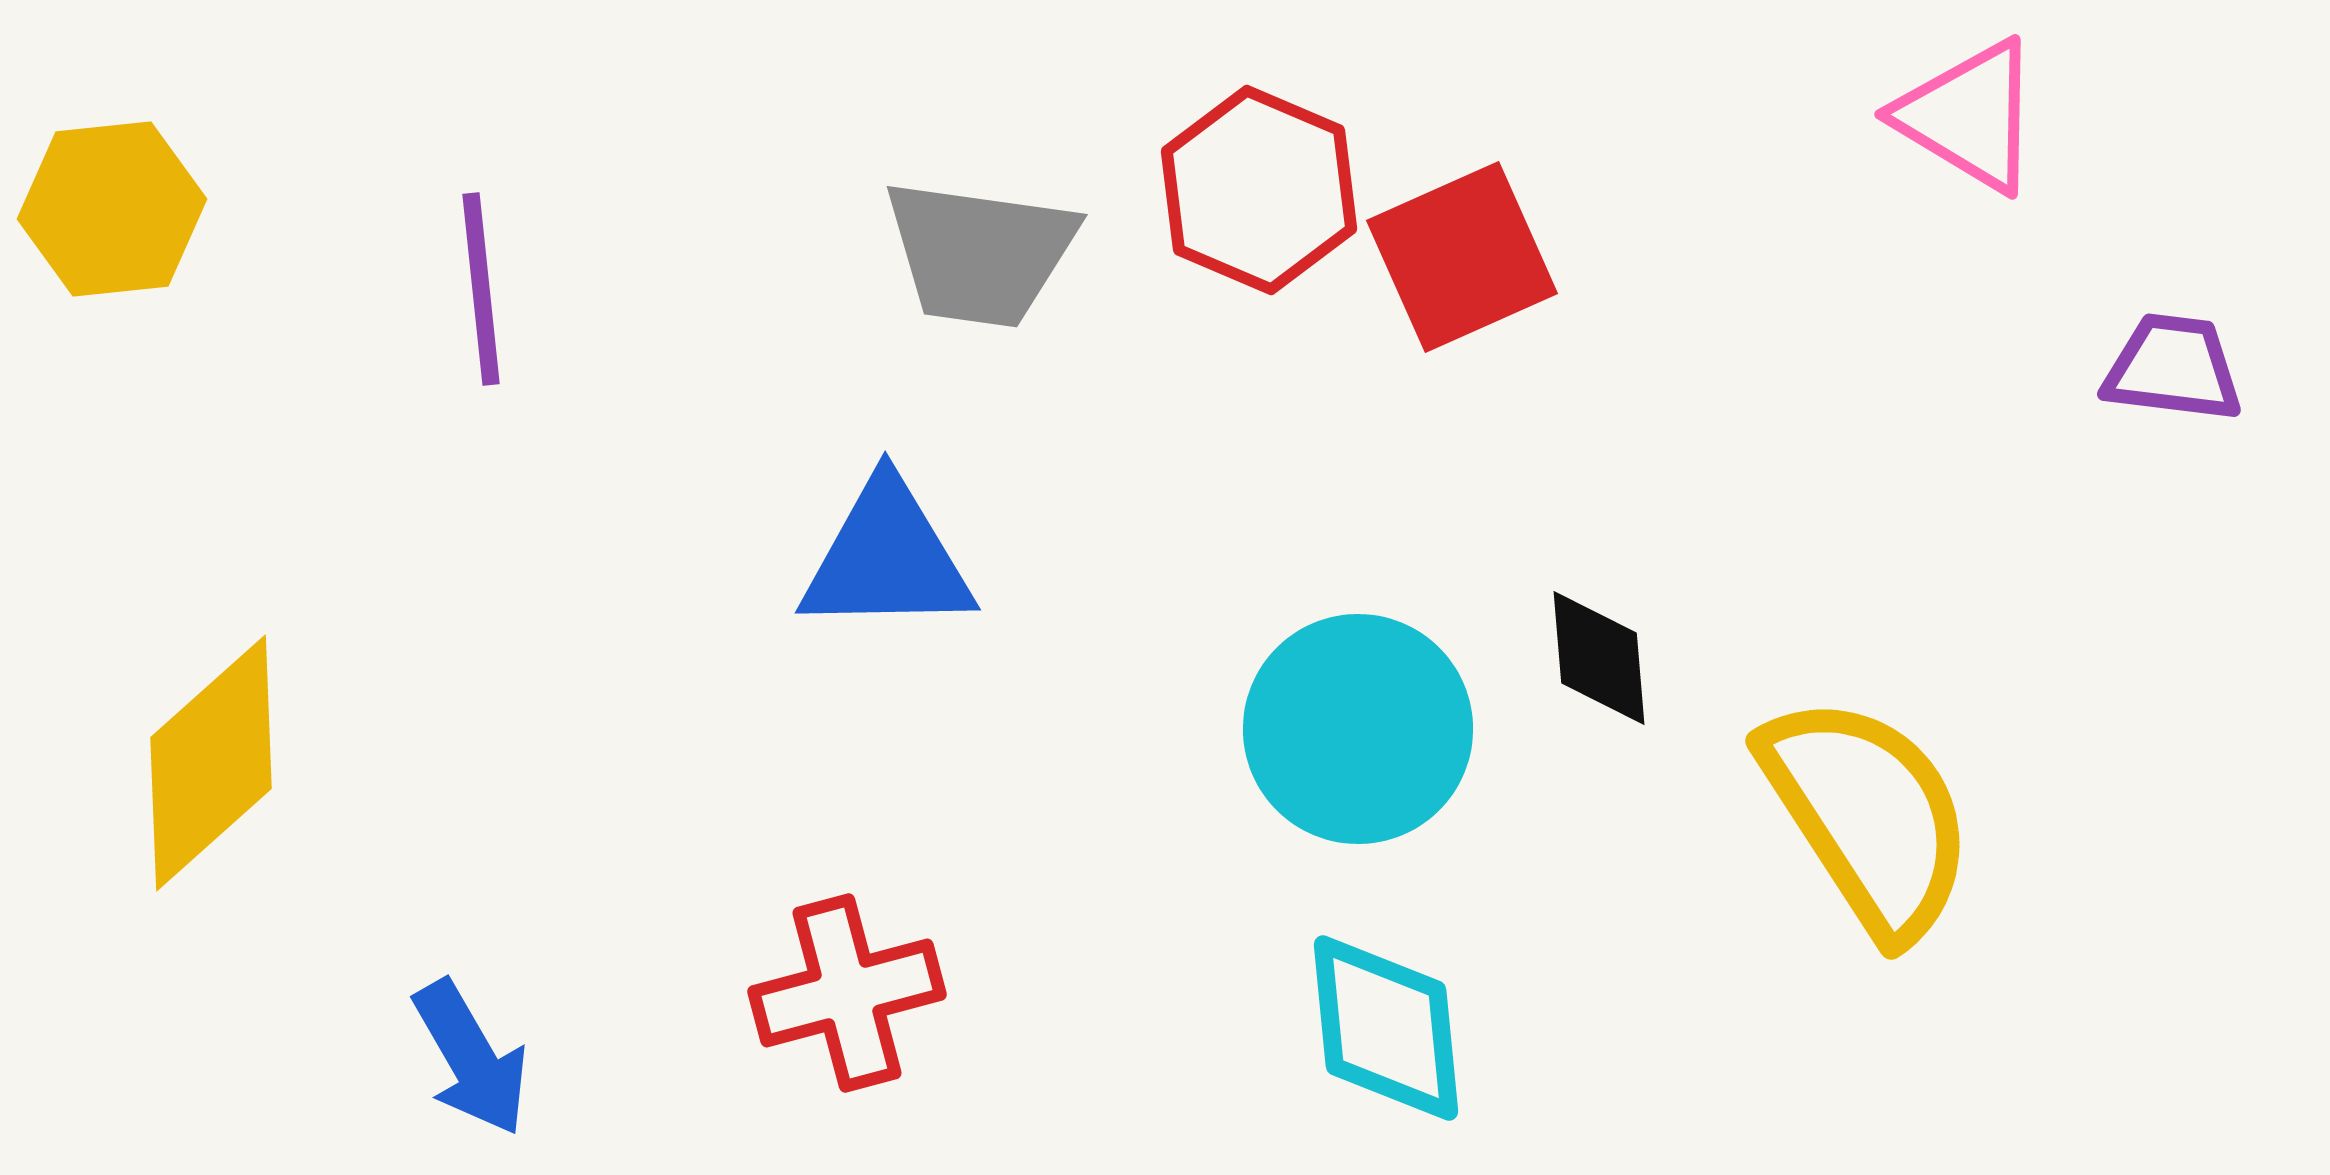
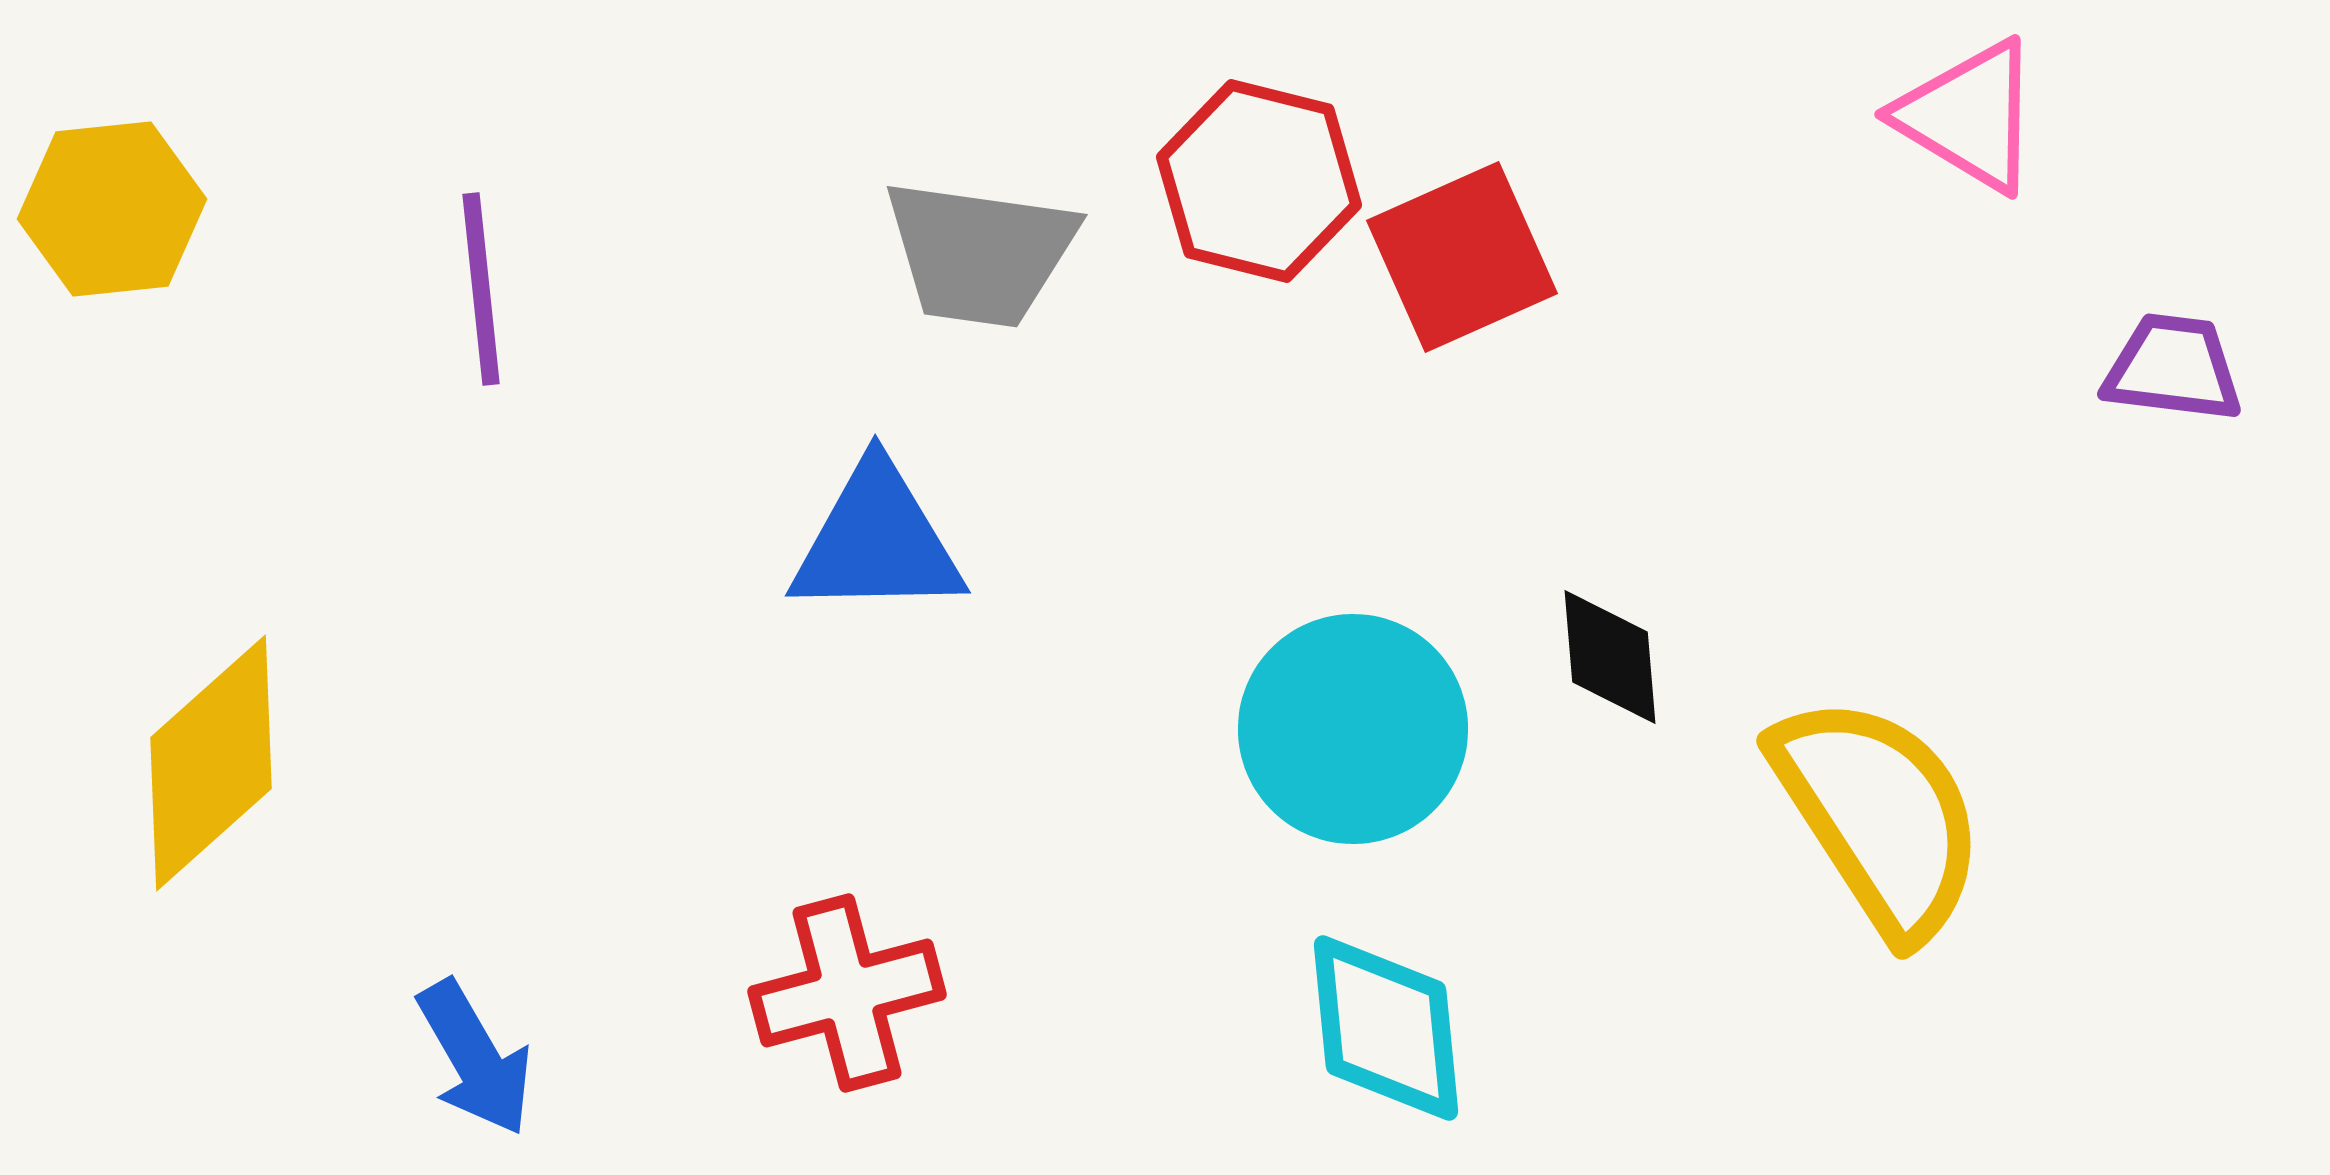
red hexagon: moved 9 px up; rotated 9 degrees counterclockwise
blue triangle: moved 10 px left, 17 px up
black diamond: moved 11 px right, 1 px up
cyan circle: moved 5 px left
yellow semicircle: moved 11 px right
blue arrow: moved 4 px right
